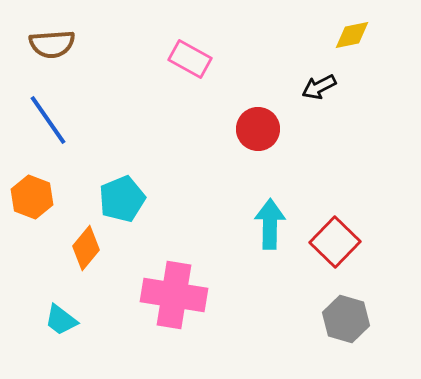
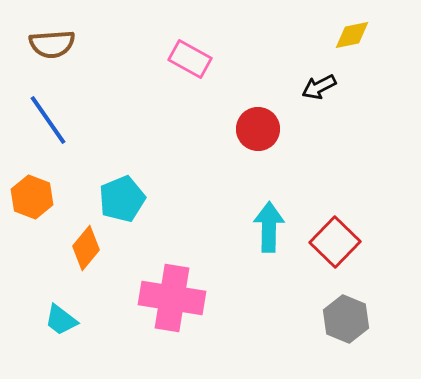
cyan arrow: moved 1 px left, 3 px down
pink cross: moved 2 px left, 3 px down
gray hexagon: rotated 6 degrees clockwise
